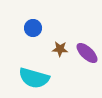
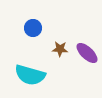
cyan semicircle: moved 4 px left, 3 px up
